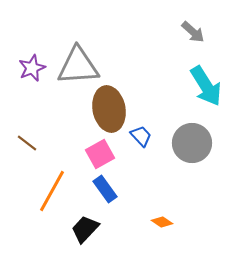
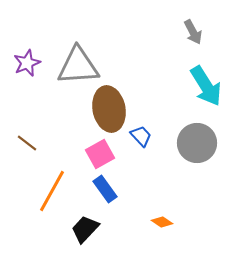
gray arrow: rotated 20 degrees clockwise
purple star: moved 5 px left, 5 px up
gray circle: moved 5 px right
